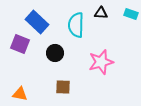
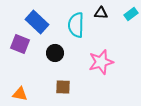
cyan rectangle: rotated 56 degrees counterclockwise
